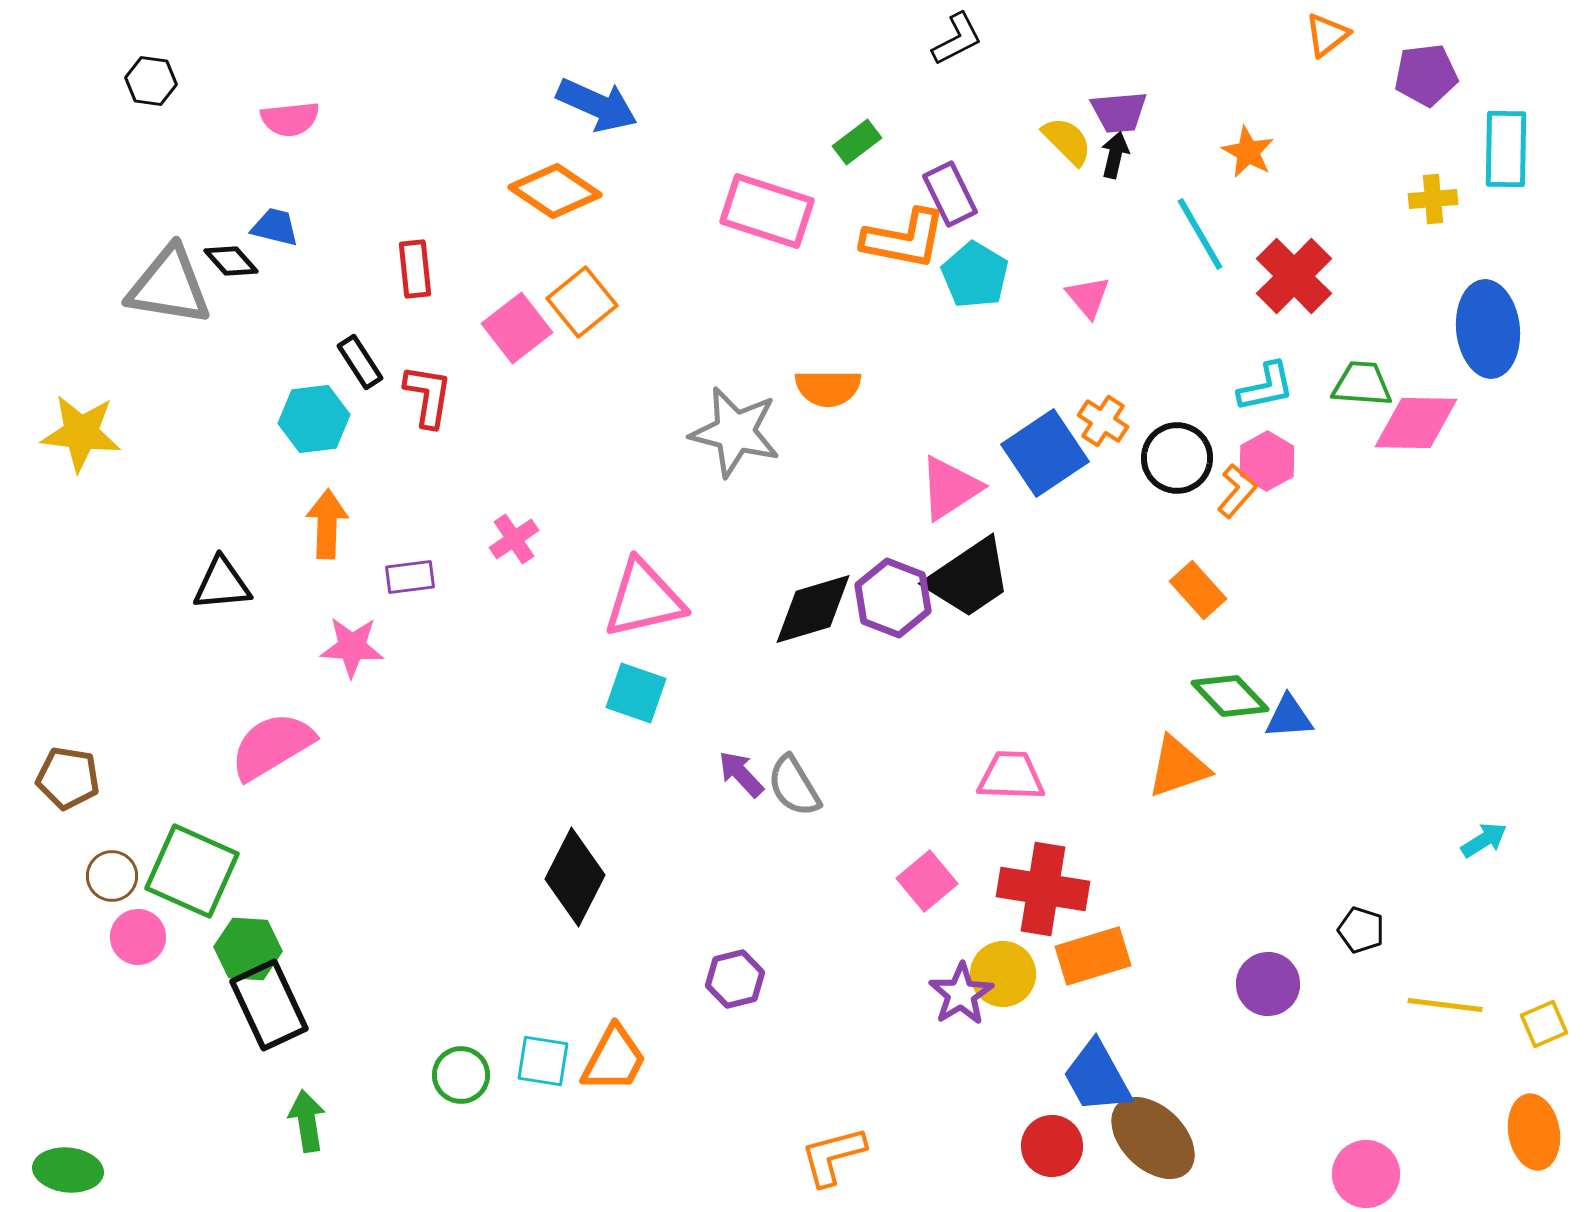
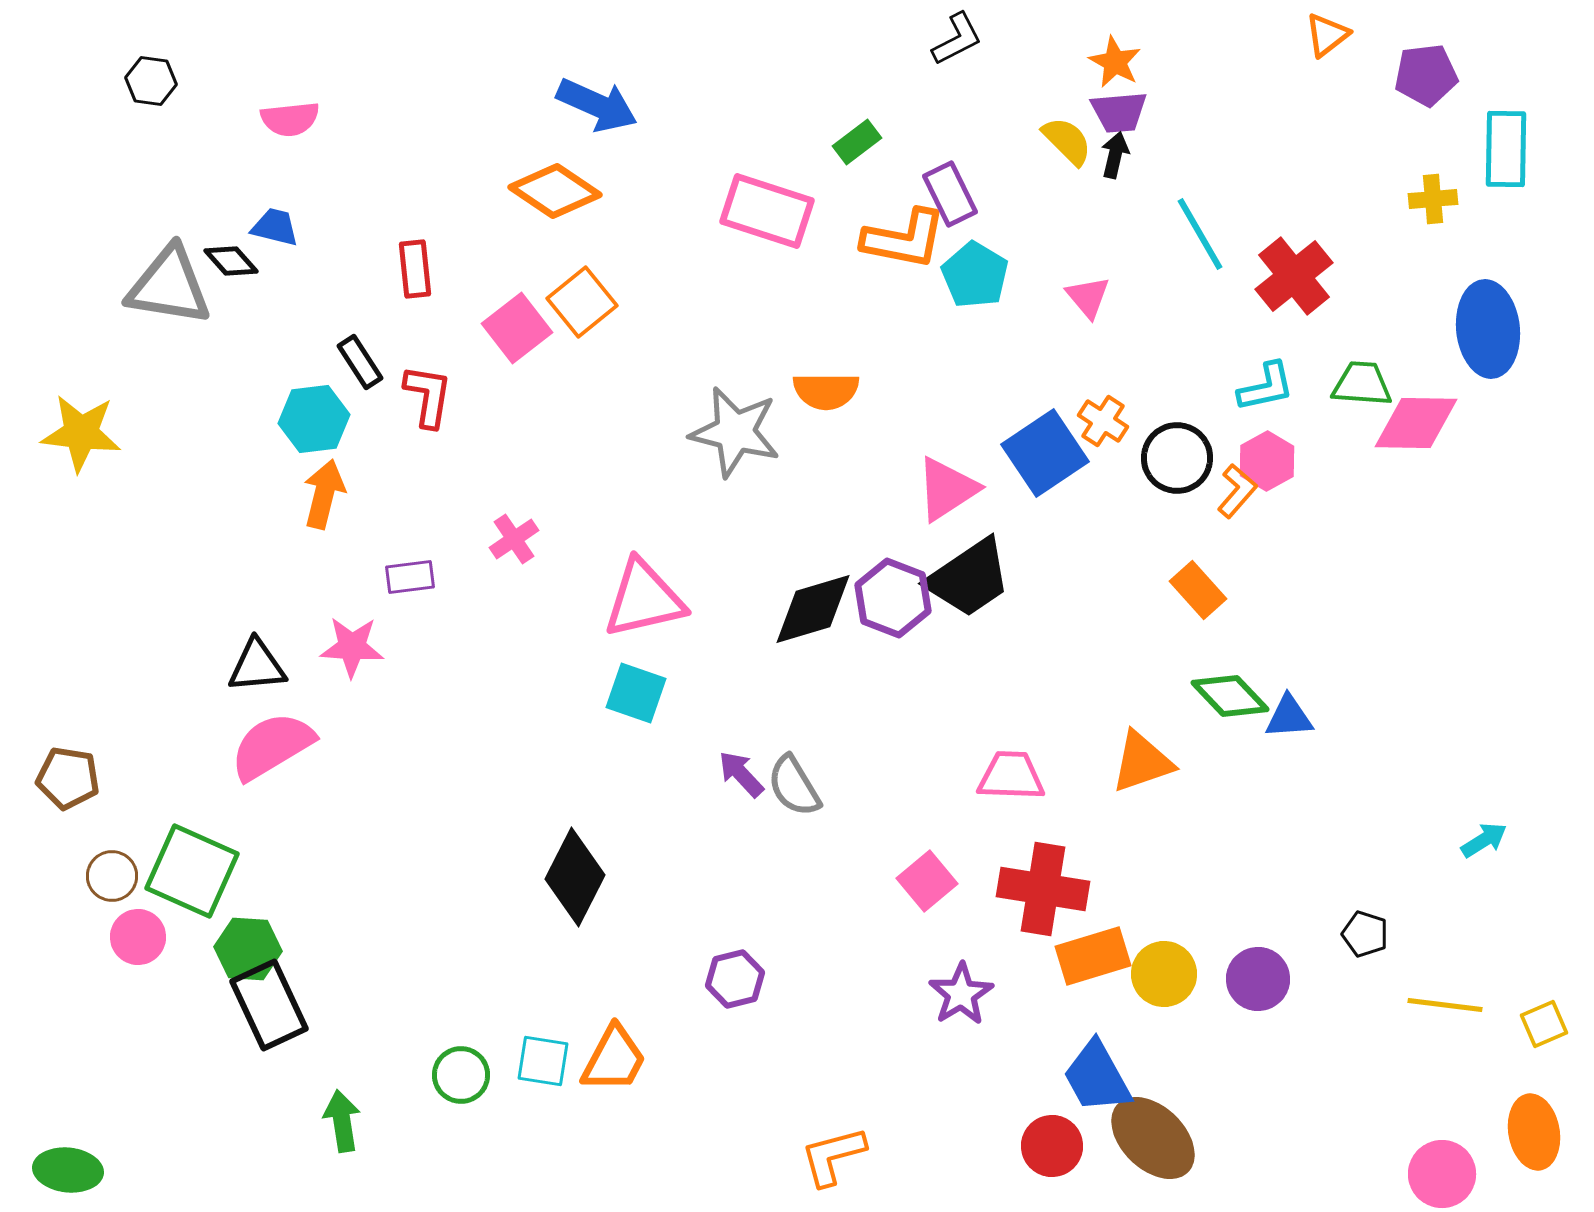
orange star at (1248, 152): moved 133 px left, 90 px up
red cross at (1294, 276): rotated 6 degrees clockwise
orange semicircle at (828, 388): moved 2 px left, 3 px down
pink triangle at (950, 488): moved 3 px left, 1 px down
orange arrow at (327, 524): moved 3 px left, 30 px up; rotated 12 degrees clockwise
black triangle at (222, 584): moved 35 px right, 82 px down
orange triangle at (1178, 767): moved 36 px left, 5 px up
black pentagon at (1361, 930): moved 4 px right, 4 px down
yellow circle at (1003, 974): moved 161 px right
purple circle at (1268, 984): moved 10 px left, 5 px up
green arrow at (307, 1121): moved 35 px right
pink circle at (1366, 1174): moved 76 px right
